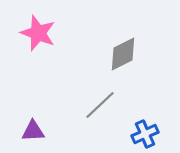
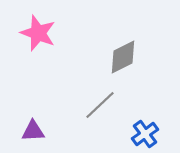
gray diamond: moved 3 px down
blue cross: rotated 12 degrees counterclockwise
